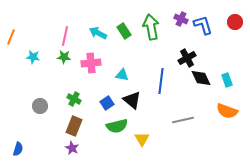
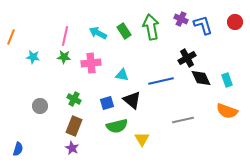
blue line: rotated 70 degrees clockwise
blue square: rotated 16 degrees clockwise
